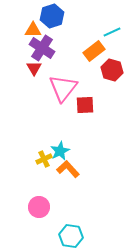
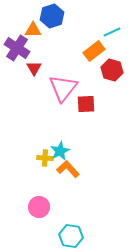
purple cross: moved 25 px left
red square: moved 1 px right, 1 px up
yellow cross: moved 1 px right, 1 px up; rotated 28 degrees clockwise
